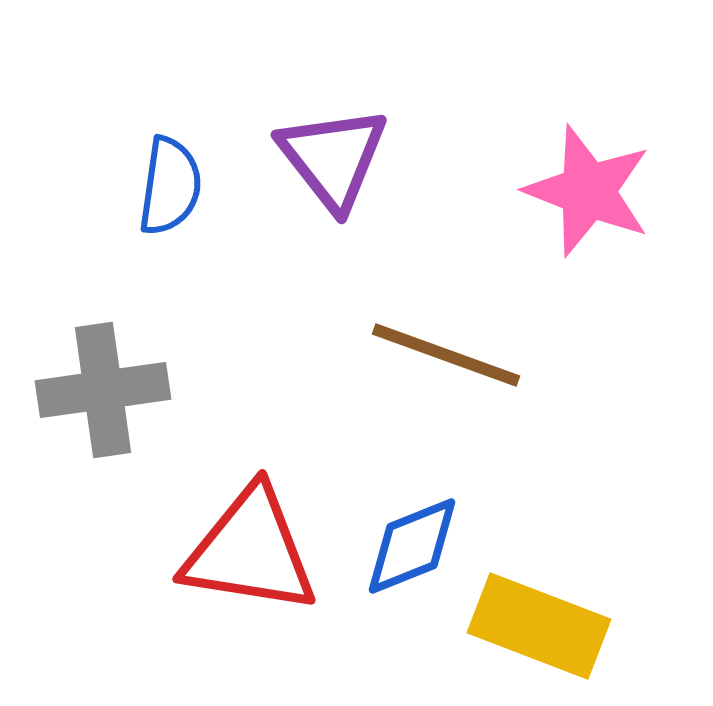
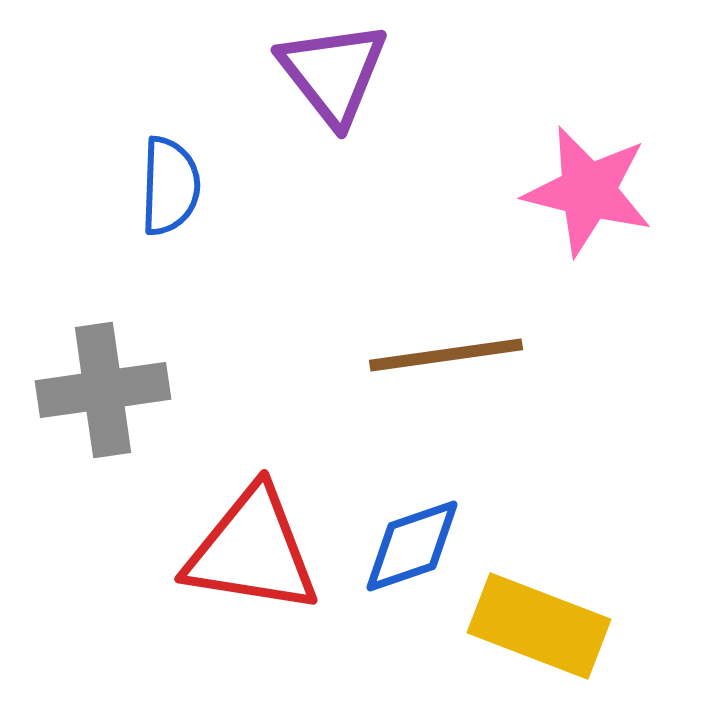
purple triangle: moved 85 px up
blue semicircle: rotated 6 degrees counterclockwise
pink star: rotated 7 degrees counterclockwise
brown line: rotated 28 degrees counterclockwise
blue diamond: rotated 3 degrees clockwise
red triangle: moved 2 px right
